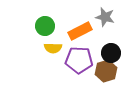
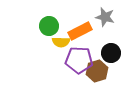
green circle: moved 4 px right
yellow semicircle: moved 8 px right, 6 px up
brown hexagon: moved 9 px left
